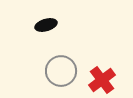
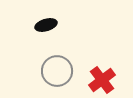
gray circle: moved 4 px left
